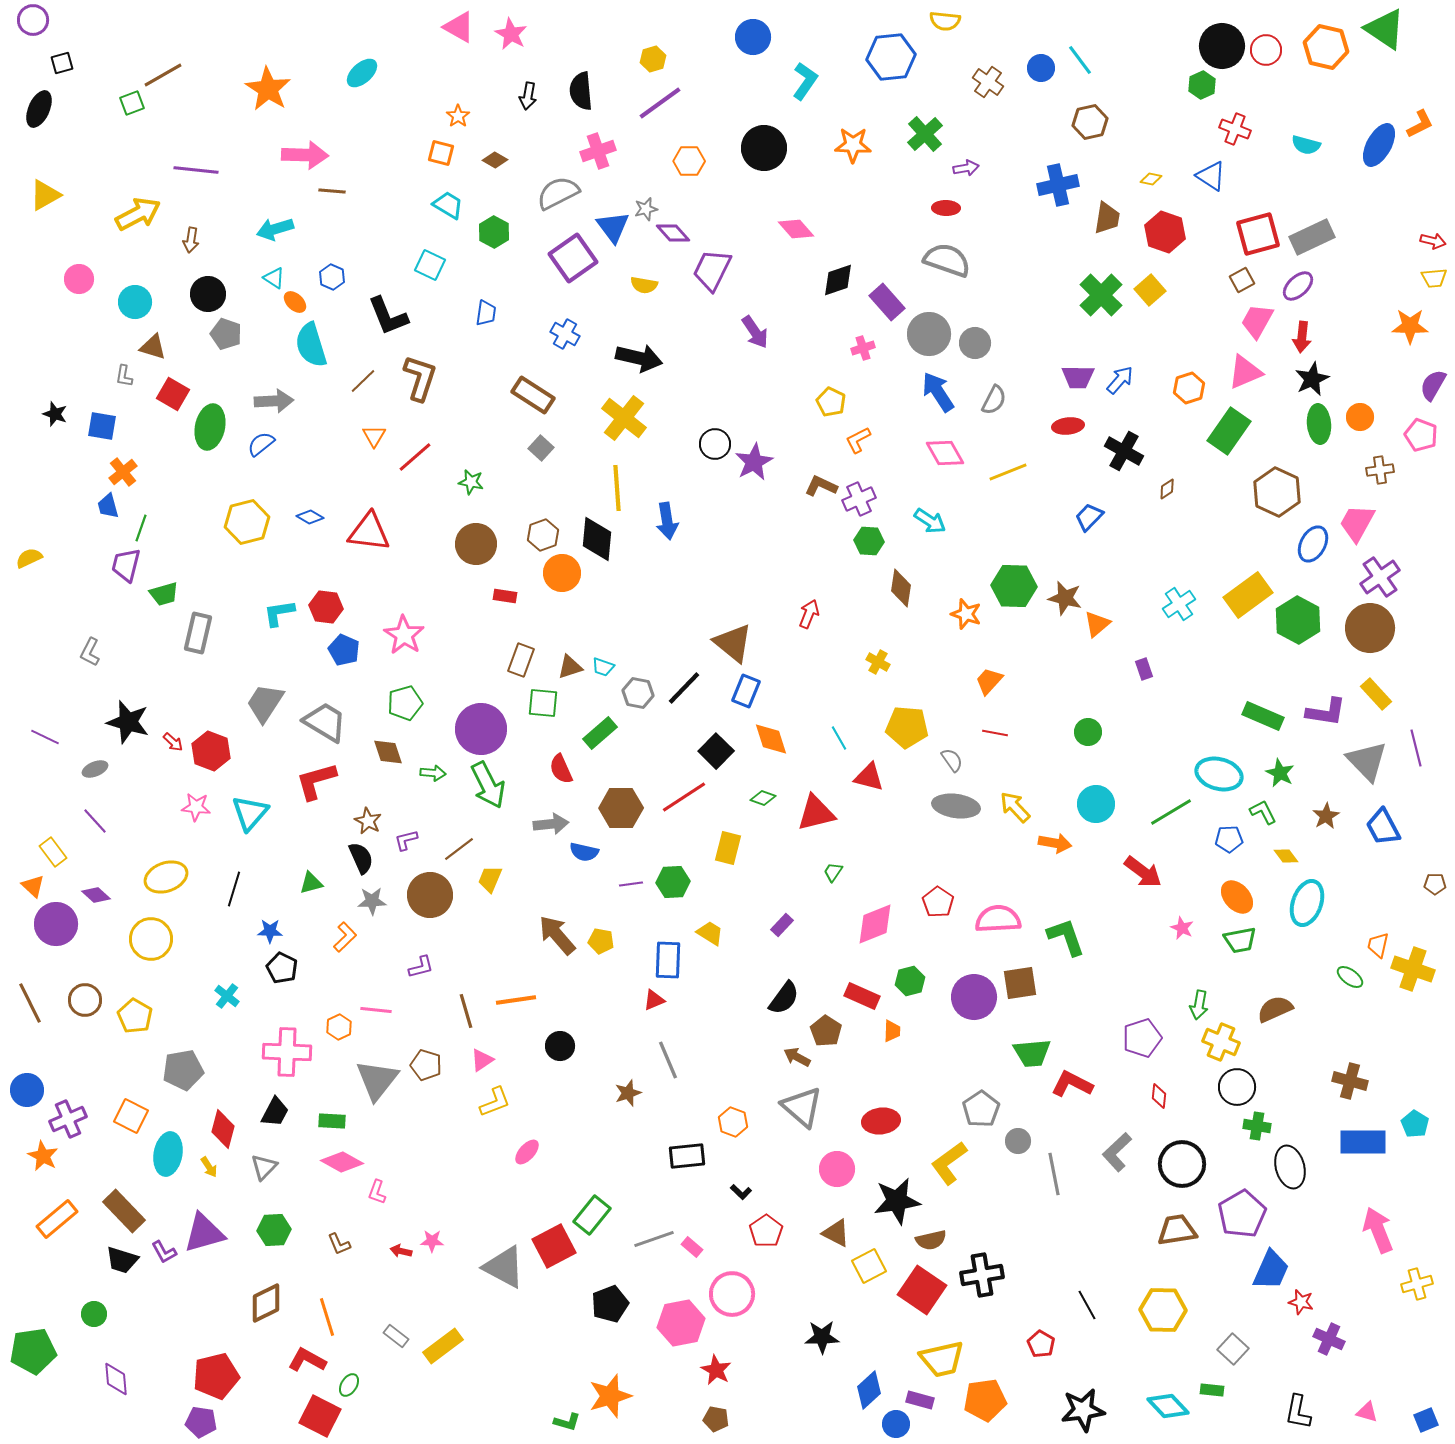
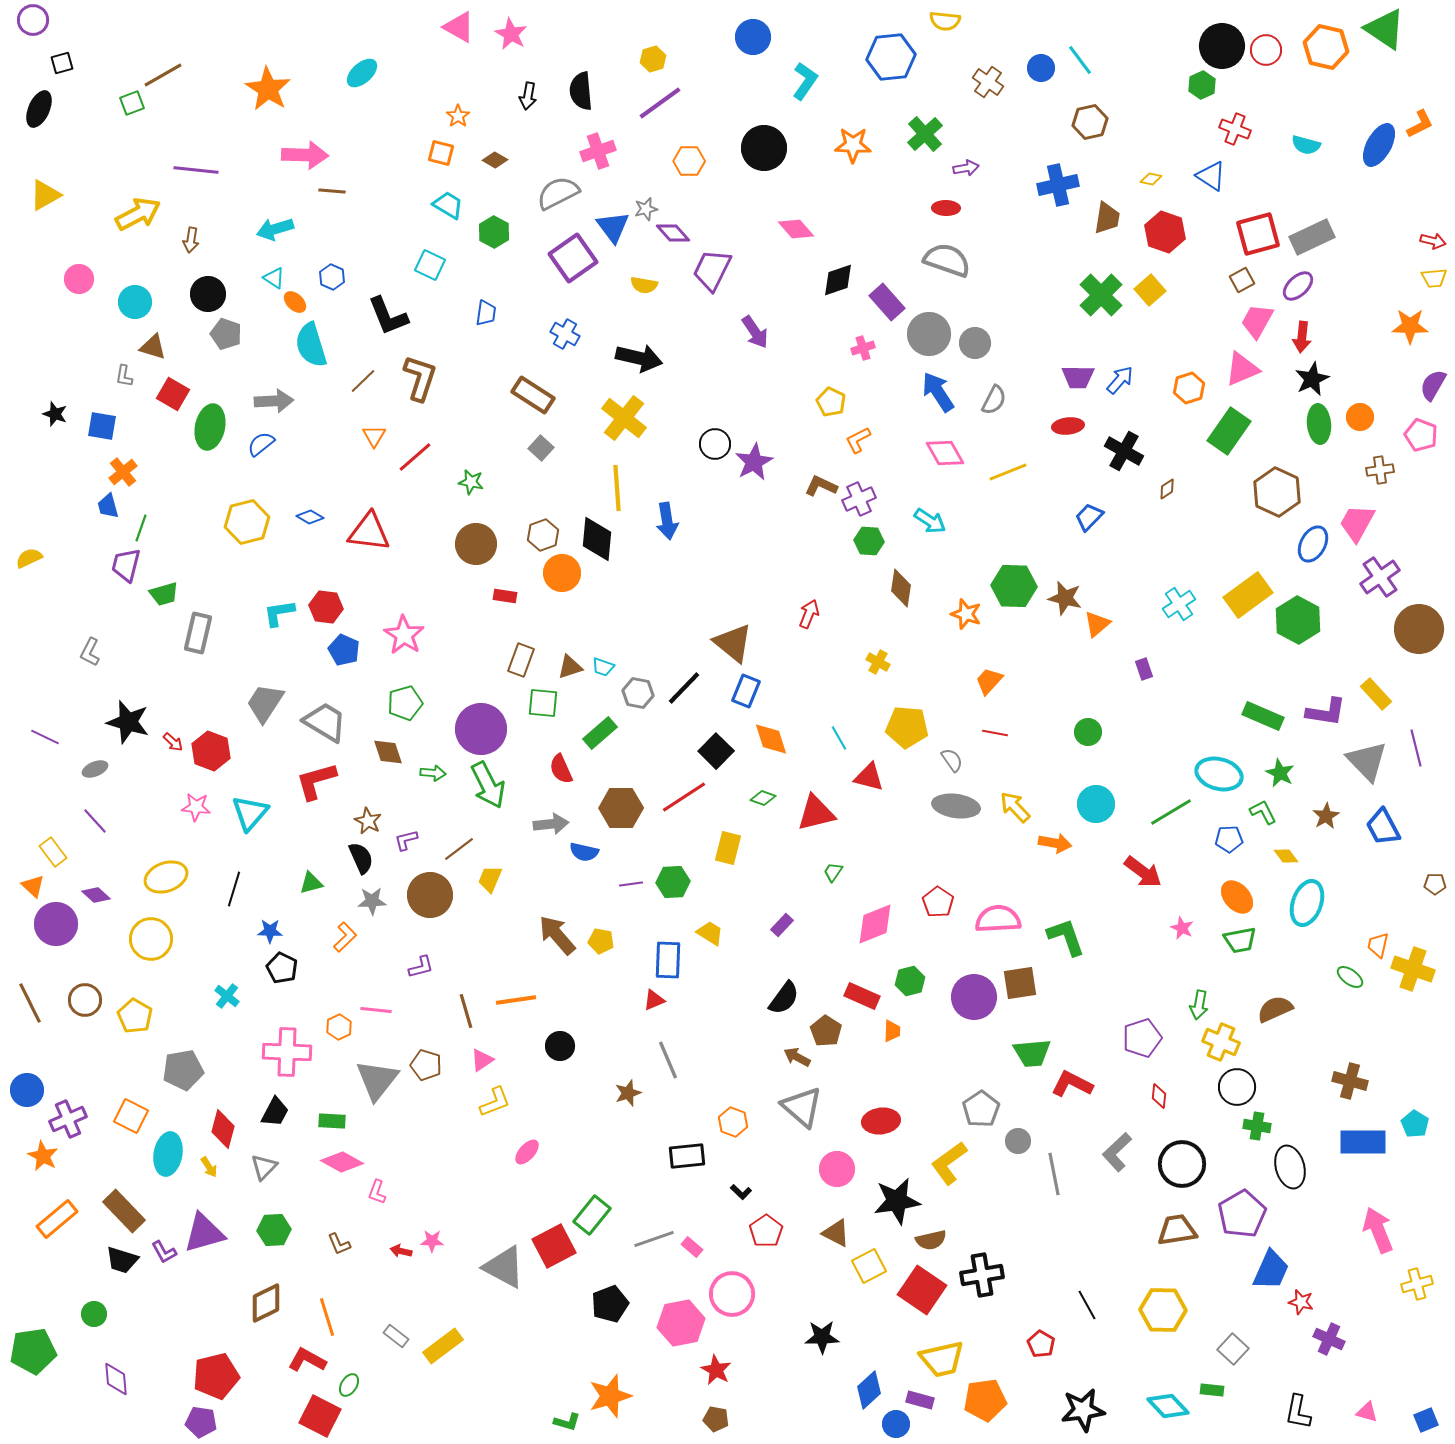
pink triangle at (1245, 372): moved 3 px left, 3 px up
brown circle at (1370, 628): moved 49 px right, 1 px down
